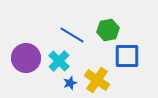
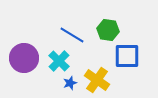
green hexagon: rotated 20 degrees clockwise
purple circle: moved 2 px left
